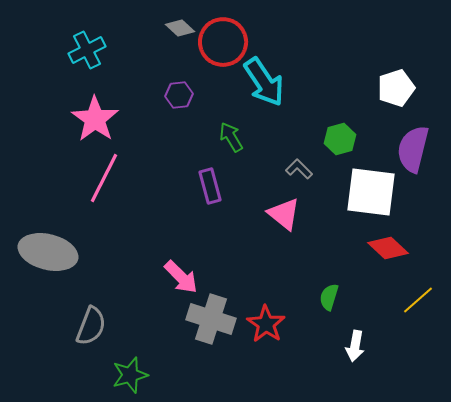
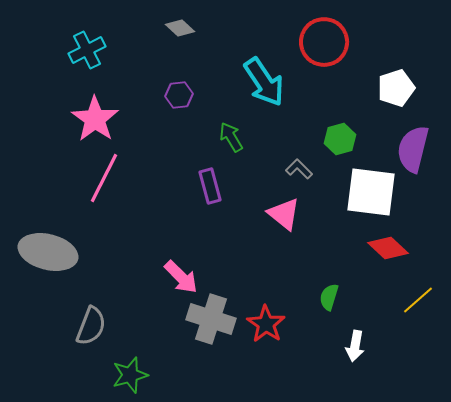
red circle: moved 101 px right
